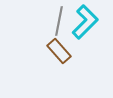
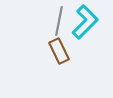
brown rectangle: rotated 15 degrees clockwise
